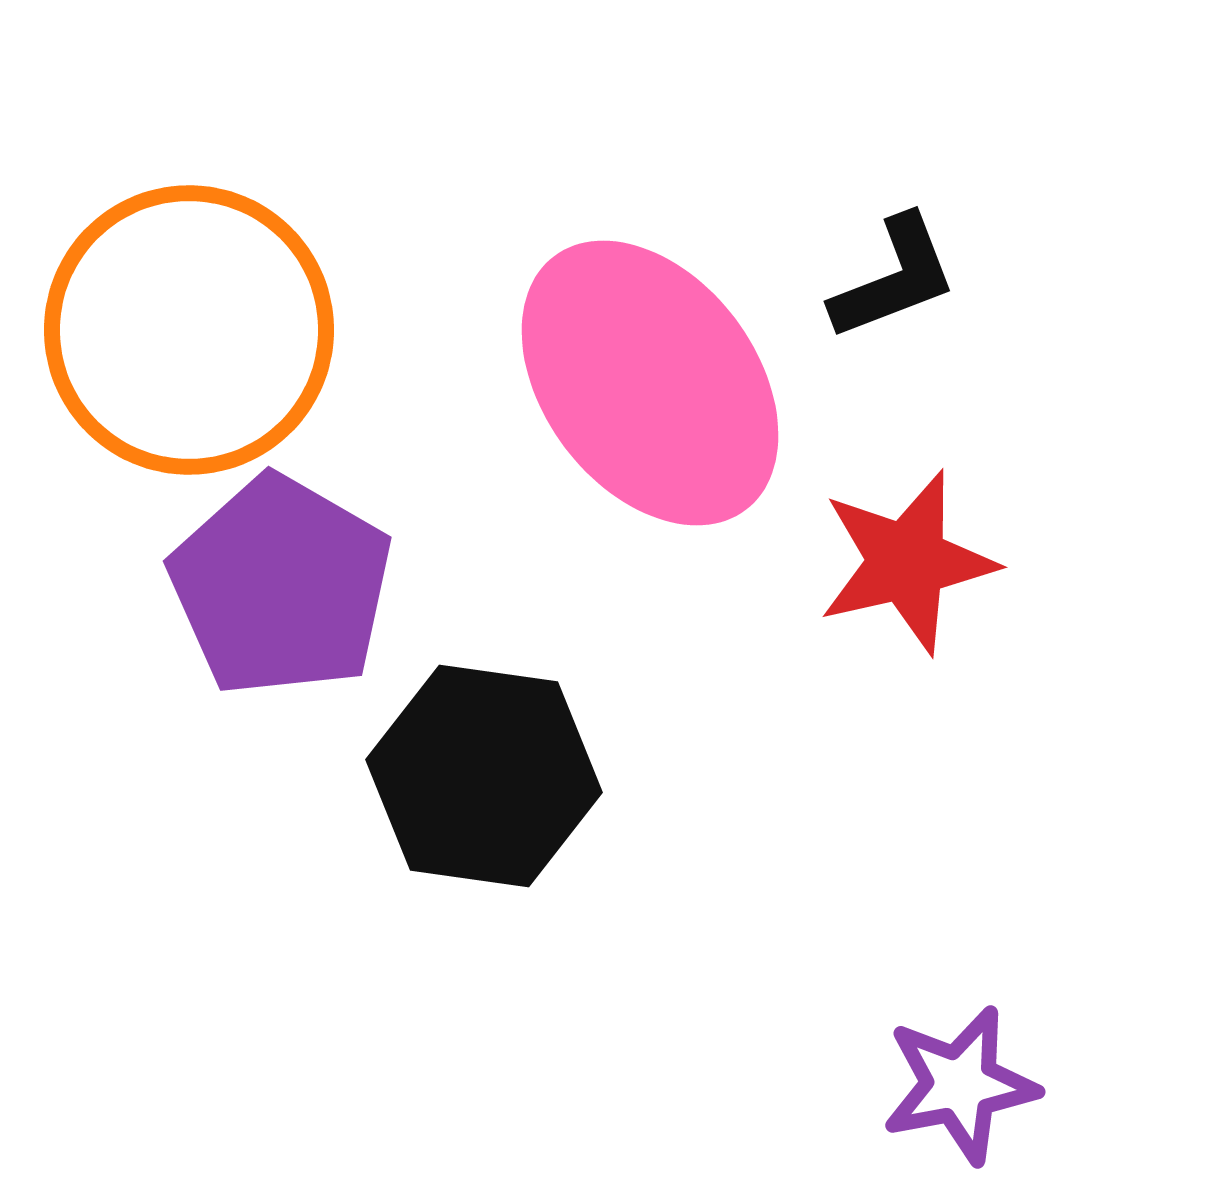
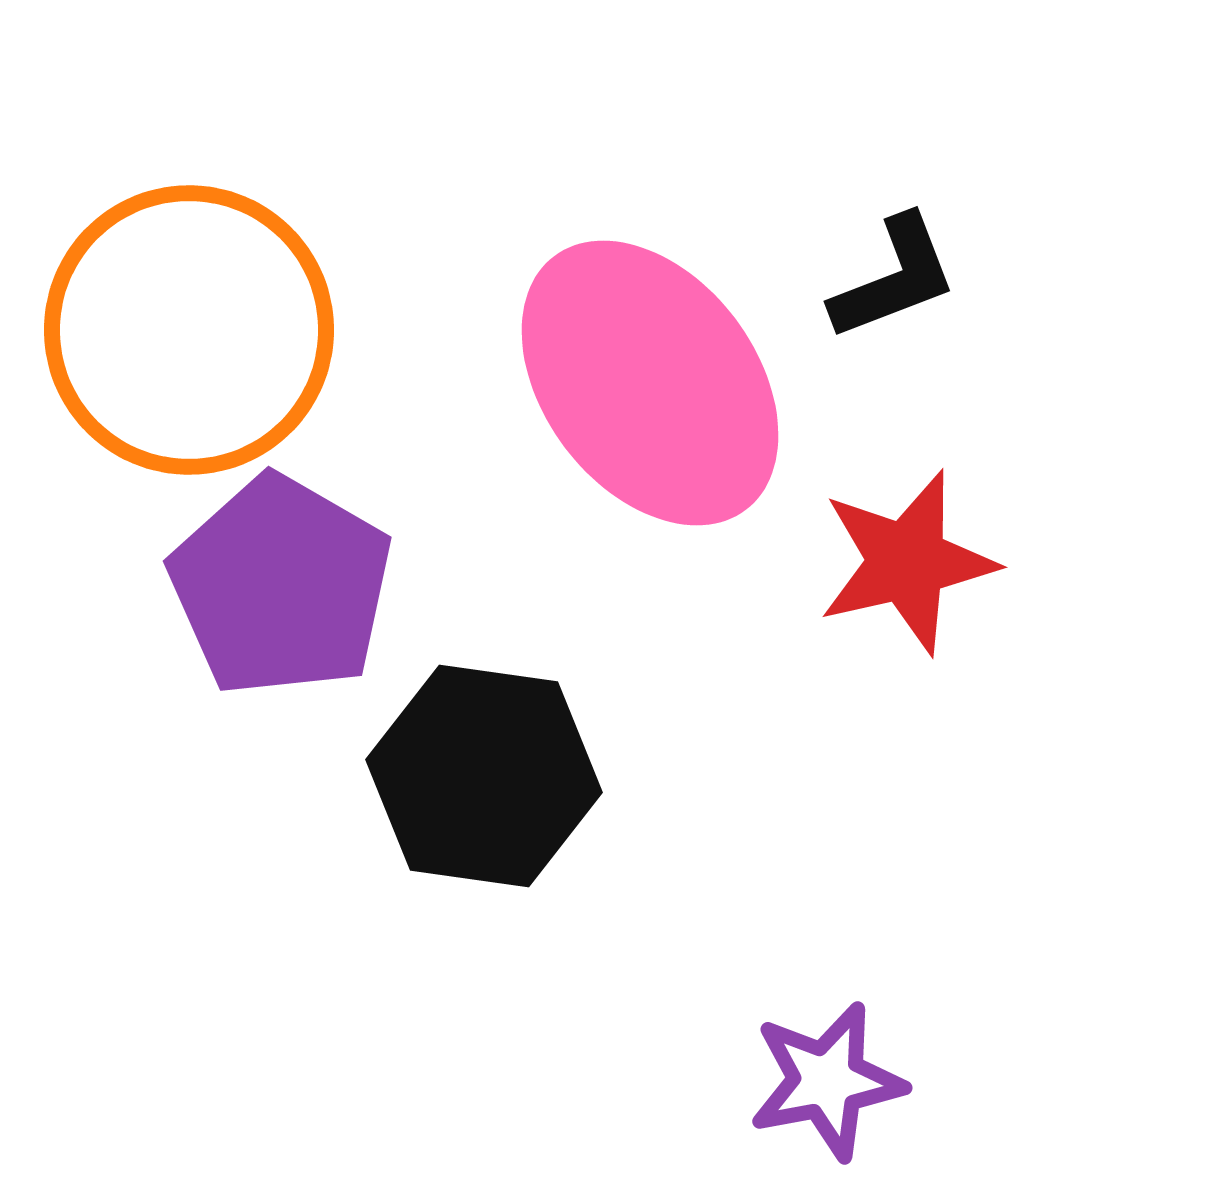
purple star: moved 133 px left, 4 px up
